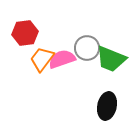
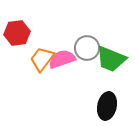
red hexagon: moved 8 px left
